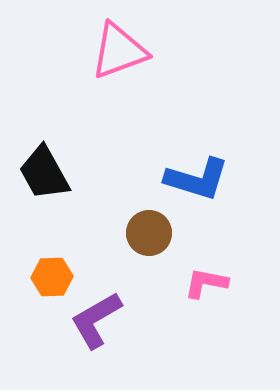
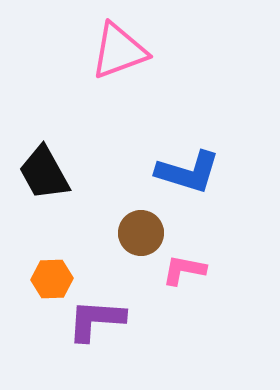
blue L-shape: moved 9 px left, 7 px up
brown circle: moved 8 px left
orange hexagon: moved 2 px down
pink L-shape: moved 22 px left, 13 px up
purple L-shape: rotated 34 degrees clockwise
